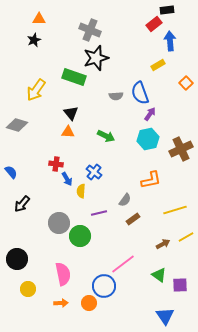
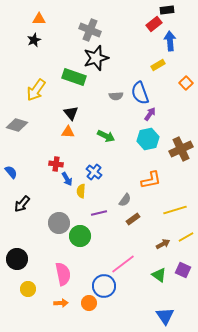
purple square at (180, 285): moved 3 px right, 15 px up; rotated 28 degrees clockwise
